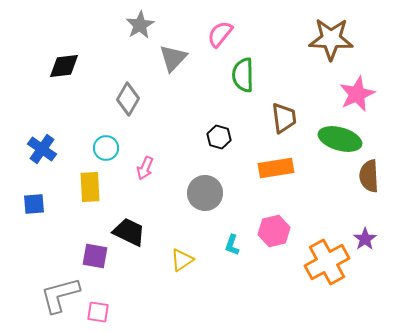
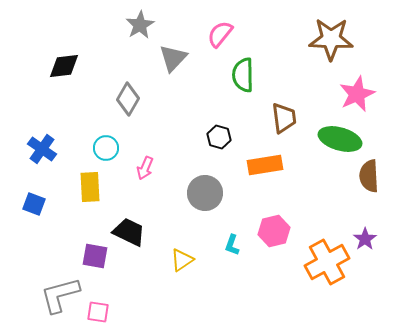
orange rectangle: moved 11 px left, 3 px up
blue square: rotated 25 degrees clockwise
